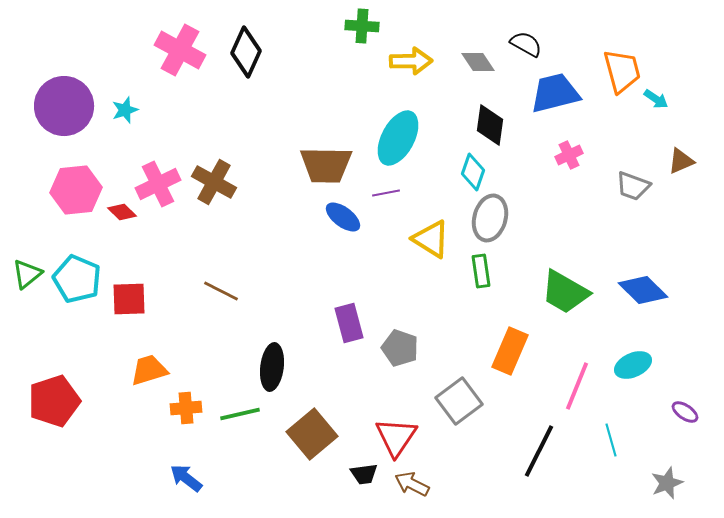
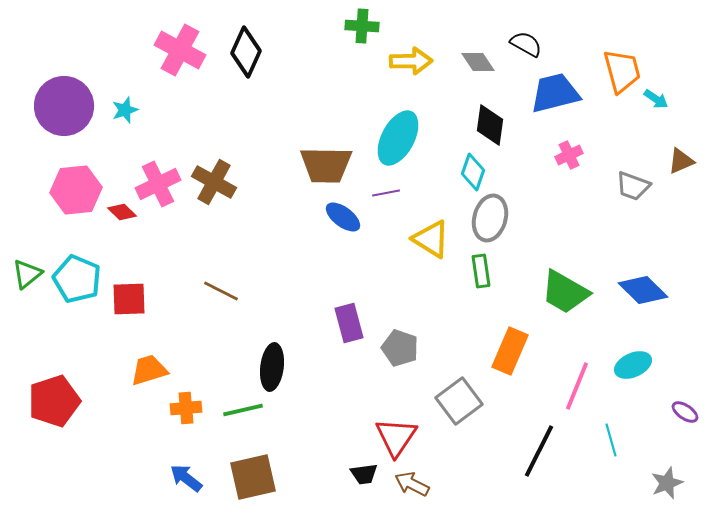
green line at (240, 414): moved 3 px right, 4 px up
brown square at (312, 434): moved 59 px left, 43 px down; rotated 27 degrees clockwise
